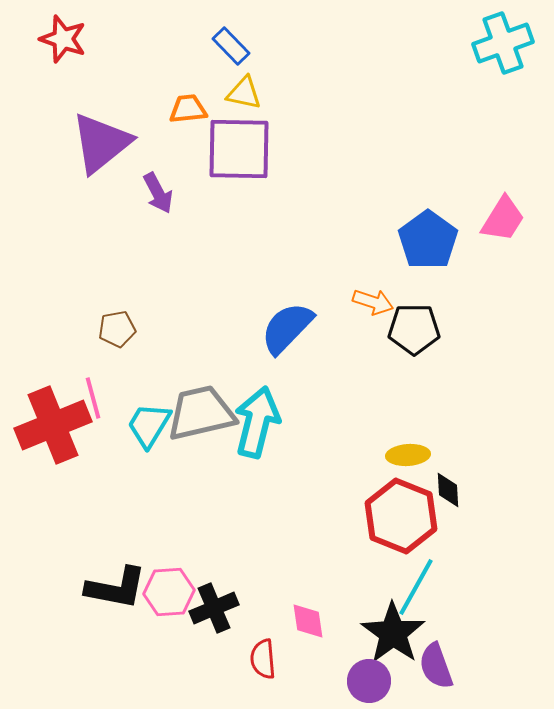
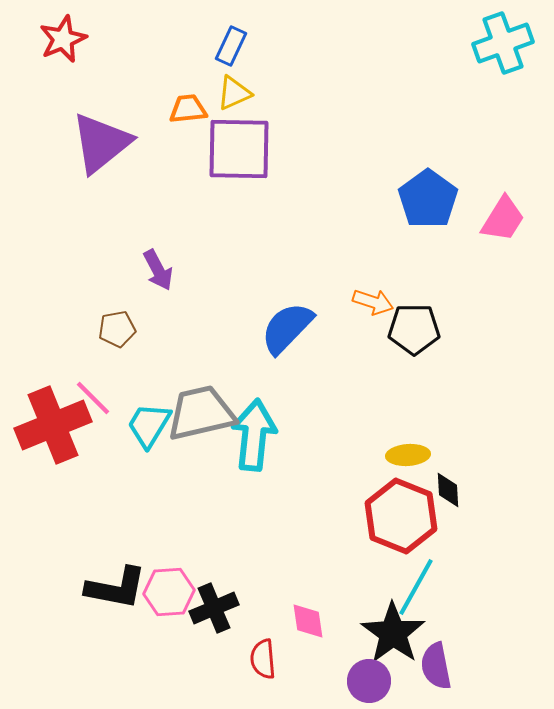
red star: rotated 30 degrees clockwise
blue rectangle: rotated 69 degrees clockwise
yellow triangle: moved 10 px left; rotated 36 degrees counterclockwise
purple arrow: moved 77 px down
blue pentagon: moved 41 px up
pink line: rotated 30 degrees counterclockwise
cyan arrow: moved 3 px left, 13 px down; rotated 8 degrees counterclockwise
purple semicircle: rotated 9 degrees clockwise
